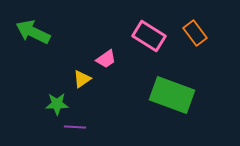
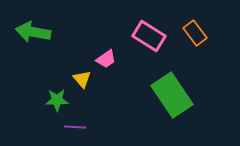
green arrow: rotated 16 degrees counterclockwise
yellow triangle: rotated 36 degrees counterclockwise
green rectangle: rotated 36 degrees clockwise
green star: moved 4 px up
